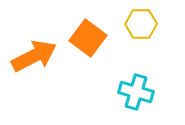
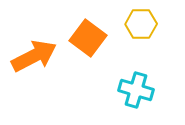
cyan cross: moved 2 px up
